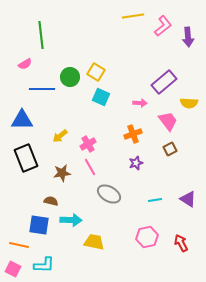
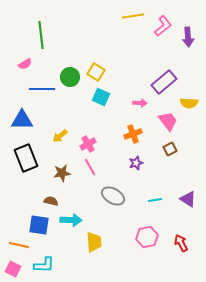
gray ellipse: moved 4 px right, 2 px down
yellow trapezoid: rotated 75 degrees clockwise
